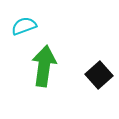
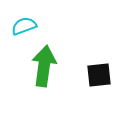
black square: rotated 36 degrees clockwise
